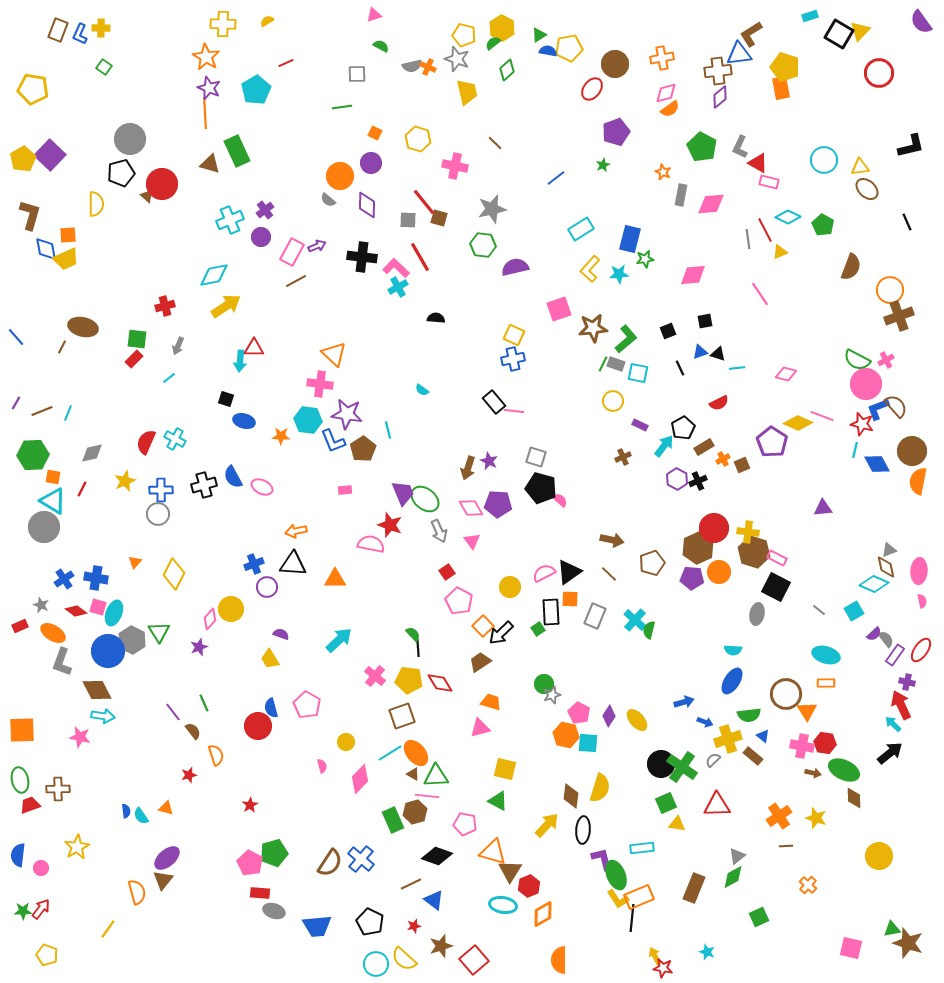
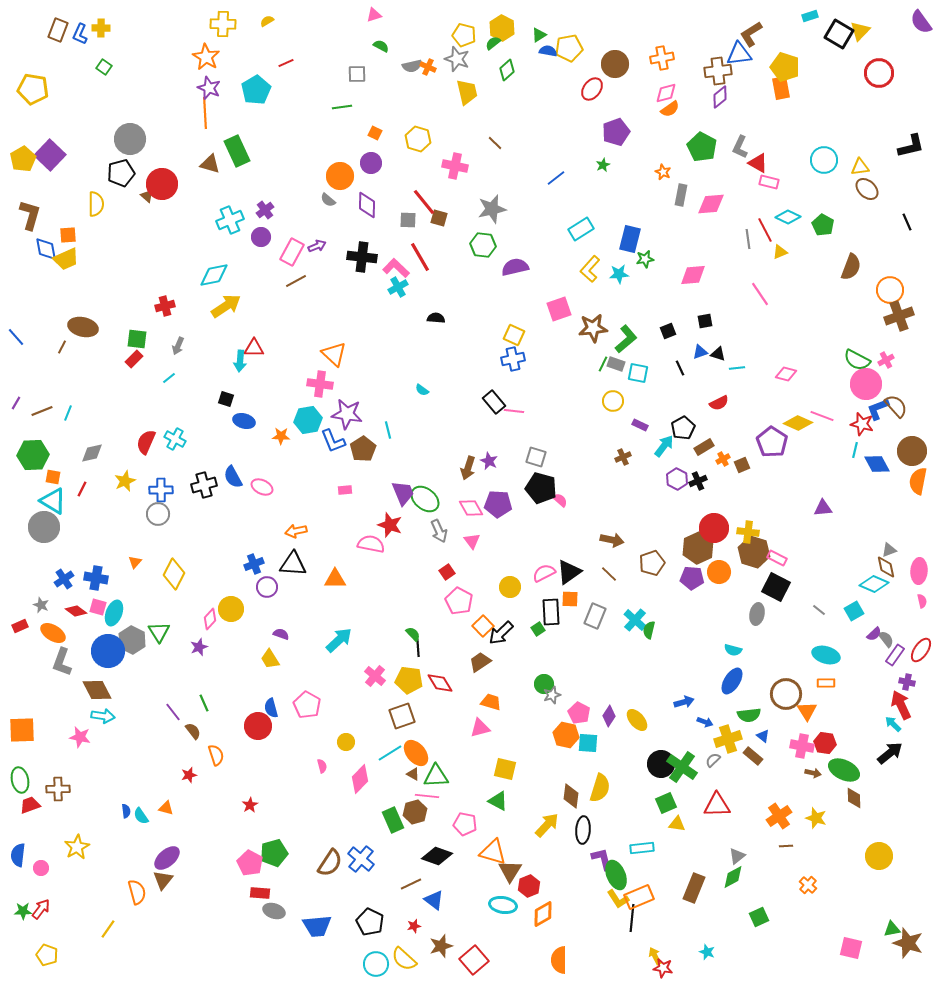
cyan hexagon at (308, 420): rotated 16 degrees counterclockwise
cyan semicircle at (733, 650): rotated 12 degrees clockwise
